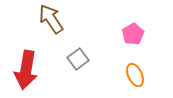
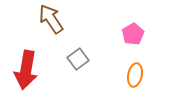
orange ellipse: rotated 35 degrees clockwise
